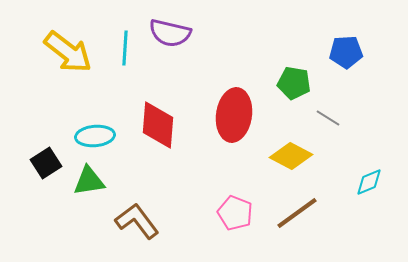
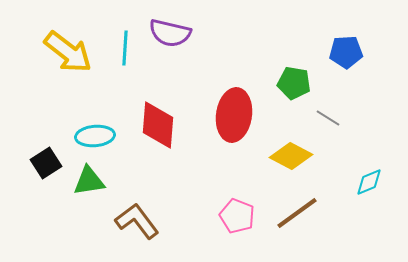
pink pentagon: moved 2 px right, 3 px down
